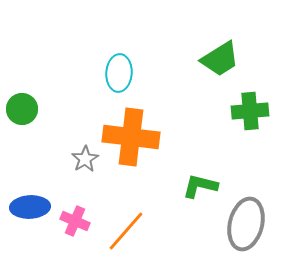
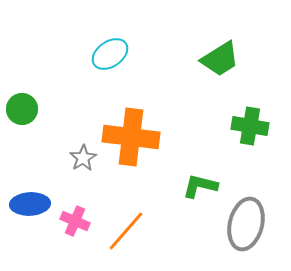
cyan ellipse: moved 9 px left, 19 px up; rotated 51 degrees clockwise
green cross: moved 15 px down; rotated 15 degrees clockwise
gray star: moved 2 px left, 1 px up
blue ellipse: moved 3 px up
